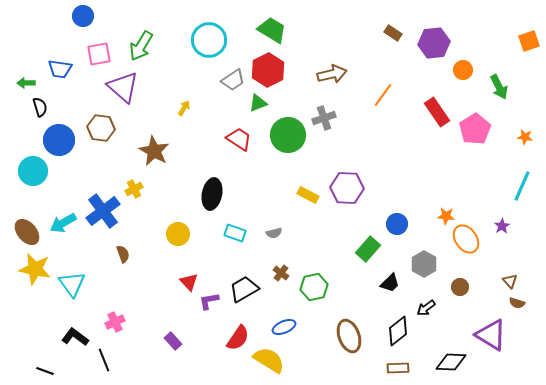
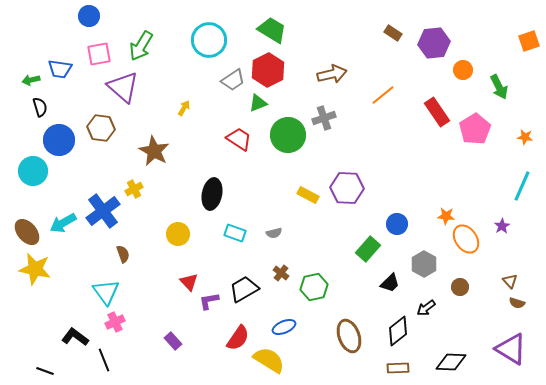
blue circle at (83, 16): moved 6 px right
green arrow at (26, 83): moved 5 px right, 3 px up; rotated 12 degrees counterclockwise
orange line at (383, 95): rotated 15 degrees clockwise
cyan triangle at (72, 284): moved 34 px right, 8 px down
purple triangle at (491, 335): moved 20 px right, 14 px down
